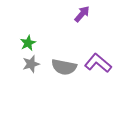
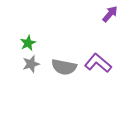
purple arrow: moved 28 px right
